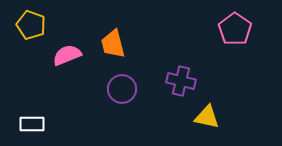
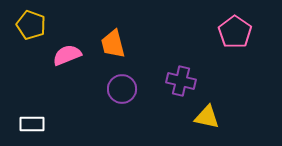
pink pentagon: moved 3 px down
